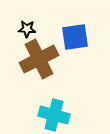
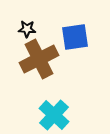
cyan cross: rotated 28 degrees clockwise
